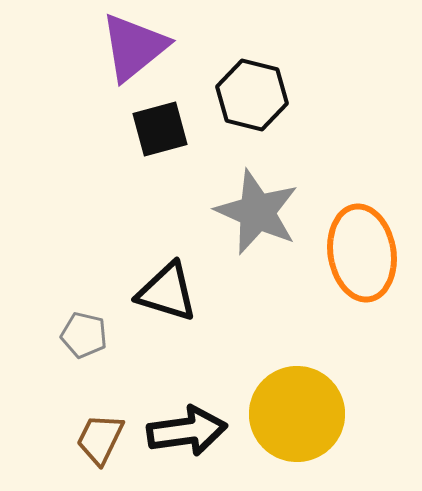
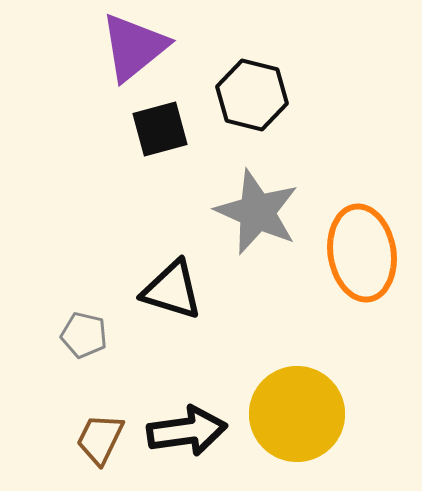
black triangle: moved 5 px right, 2 px up
